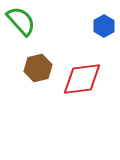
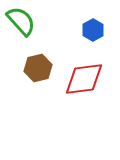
blue hexagon: moved 11 px left, 4 px down
red diamond: moved 2 px right
